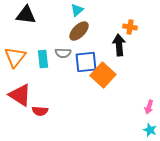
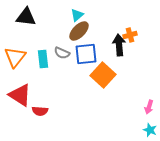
cyan triangle: moved 5 px down
black triangle: moved 2 px down
orange cross: moved 8 px down; rotated 24 degrees counterclockwise
gray semicircle: moved 1 px left; rotated 21 degrees clockwise
blue square: moved 8 px up
